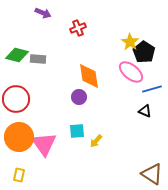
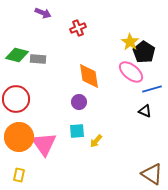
purple circle: moved 5 px down
